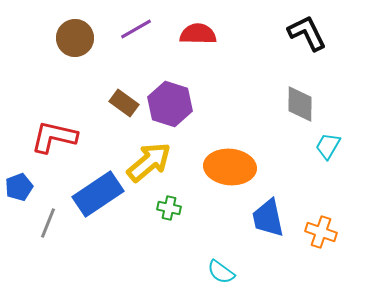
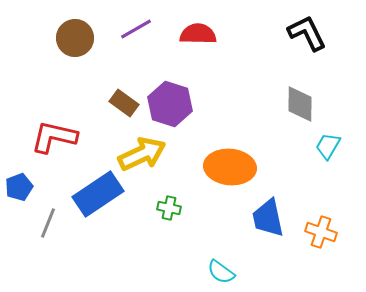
yellow arrow: moved 7 px left, 8 px up; rotated 15 degrees clockwise
